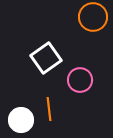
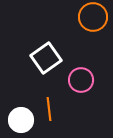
pink circle: moved 1 px right
